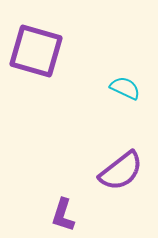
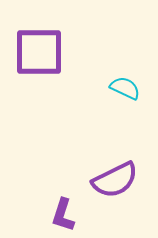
purple square: moved 3 px right, 1 px down; rotated 16 degrees counterclockwise
purple semicircle: moved 6 px left, 9 px down; rotated 12 degrees clockwise
